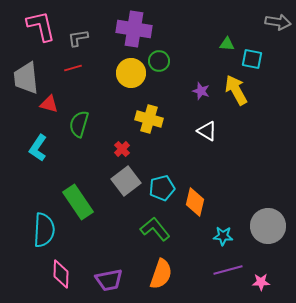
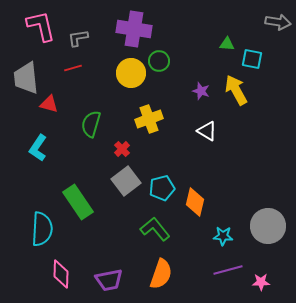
yellow cross: rotated 36 degrees counterclockwise
green semicircle: moved 12 px right
cyan semicircle: moved 2 px left, 1 px up
